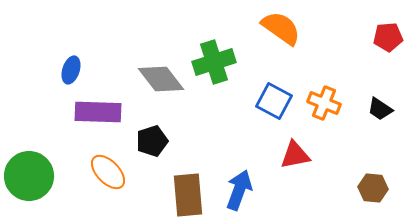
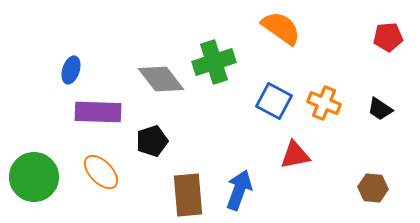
orange ellipse: moved 7 px left
green circle: moved 5 px right, 1 px down
